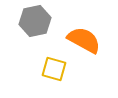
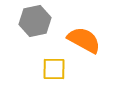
yellow square: rotated 15 degrees counterclockwise
